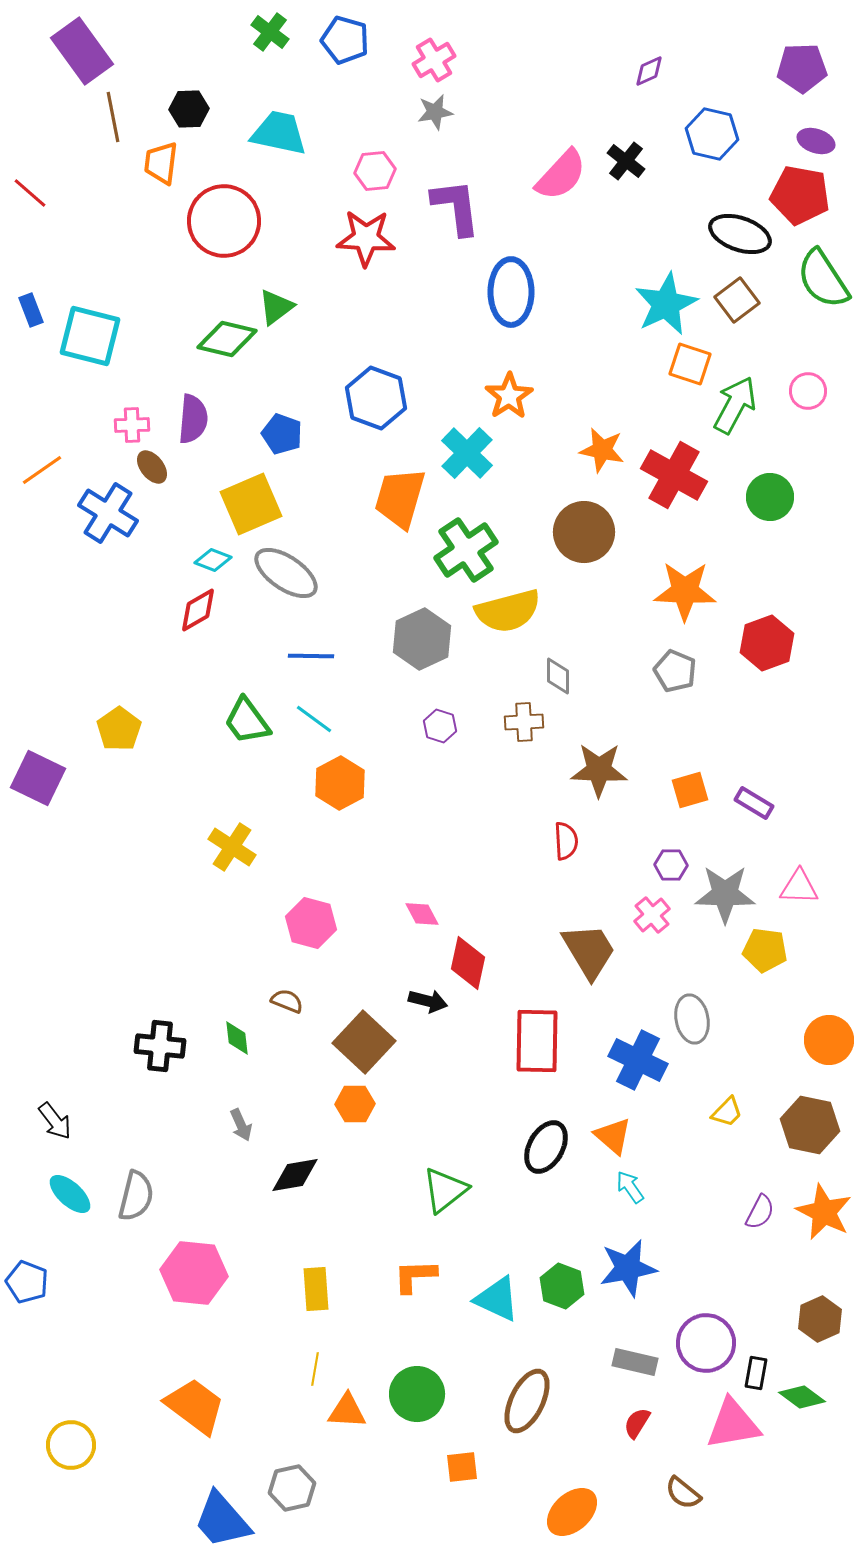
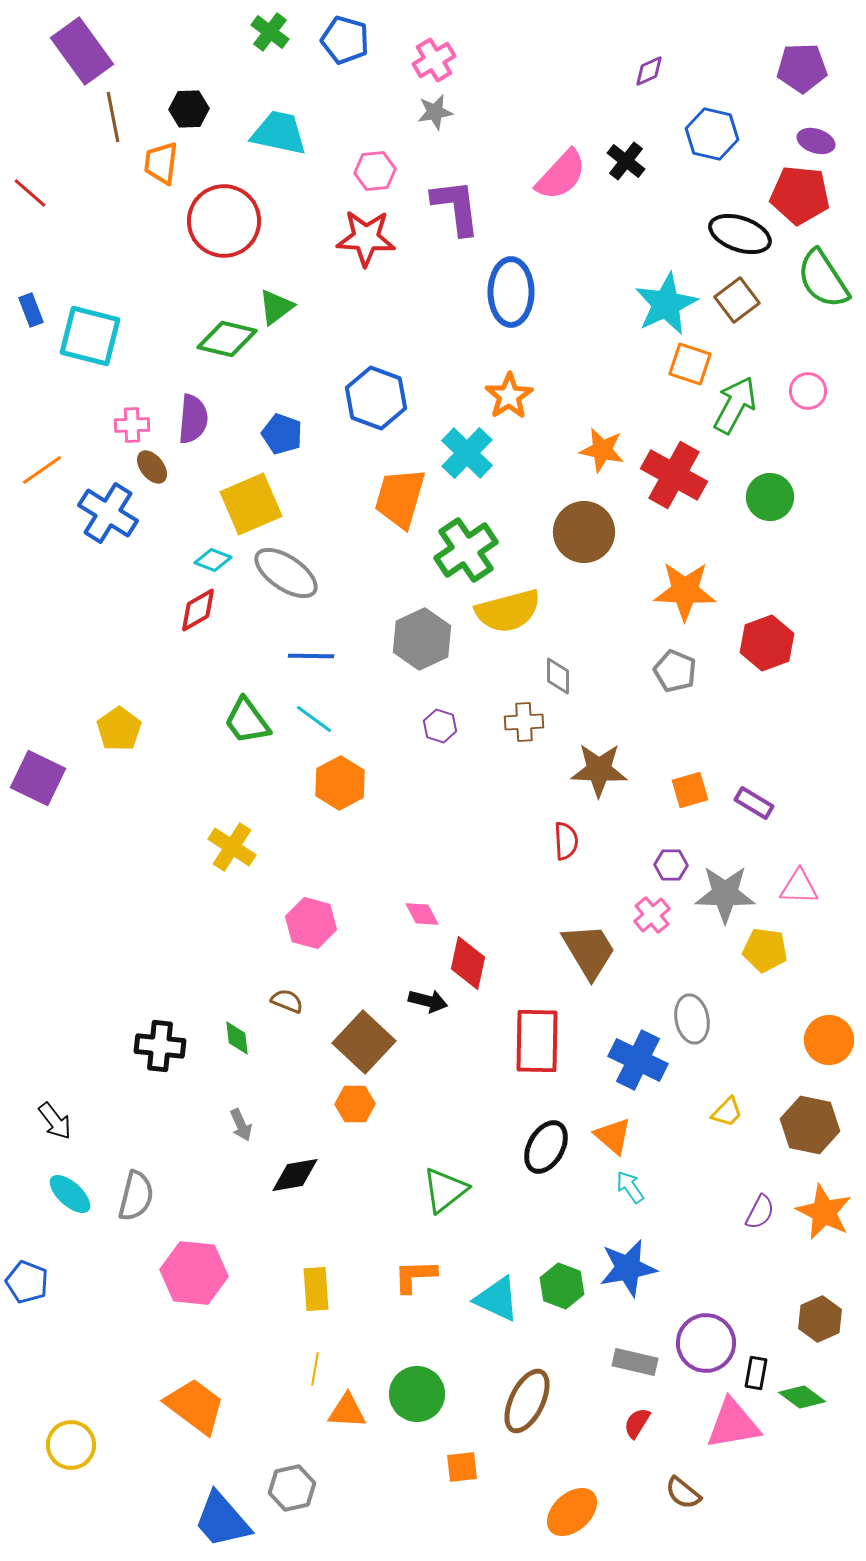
red pentagon at (800, 195): rotated 4 degrees counterclockwise
